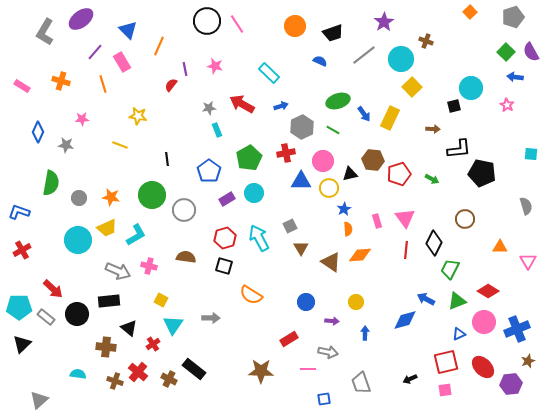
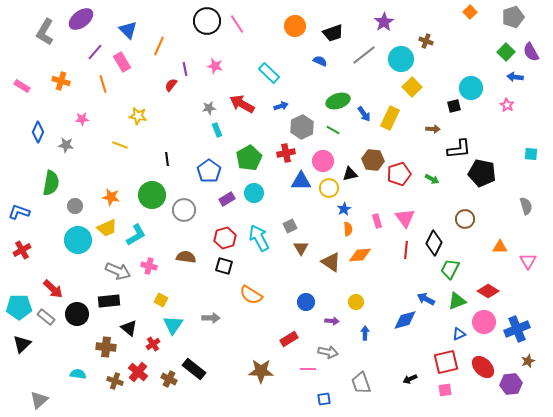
gray circle at (79, 198): moved 4 px left, 8 px down
